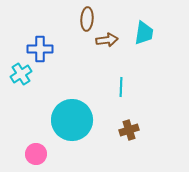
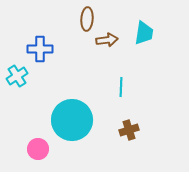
cyan cross: moved 4 px left, 2 px down
pink circle: moved 2 px right, 5 px up
